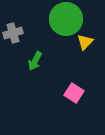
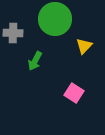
green circle: moved 11 px left
gray cross: rotated 18 degrees clockwise
yellow triangle: moved 1 px left, 4 px down
